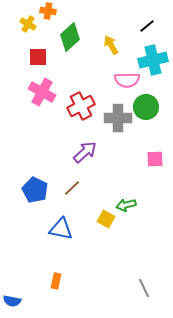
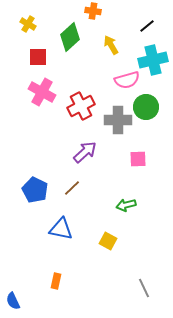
orange cross: moved 45 px right
pink semicircle: rotated 15 degrees counterclockwise
gray cross: moved 2 px down
pink square: moved 17 px left
yellow square: moved 2 px right, 22 px down
blue semicircle: moved 1 px right; rotated 54 degrees clockwise
